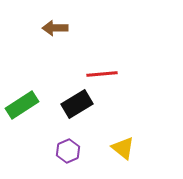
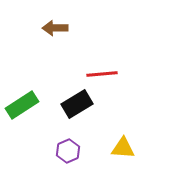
yellow triangle: rotated 35 degrees counterclockwise
